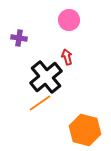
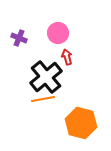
pink circle: moved 11 px left, 13 px down
purple cross: rotated 14 degrees clockwise
orange line: moved 3 px right, 4 px up; rotated 25 degrees clockwise
orange hexagon: moved 4 px left, 7 px up
